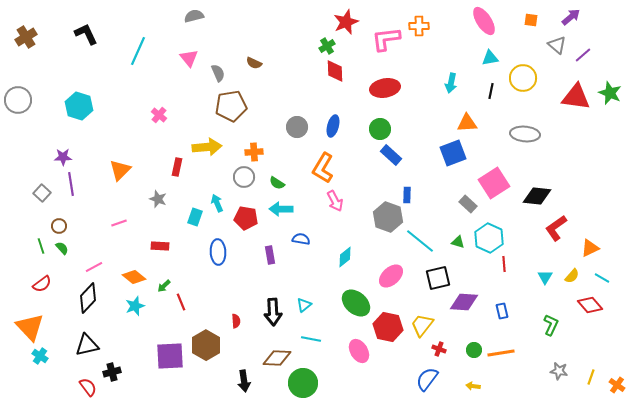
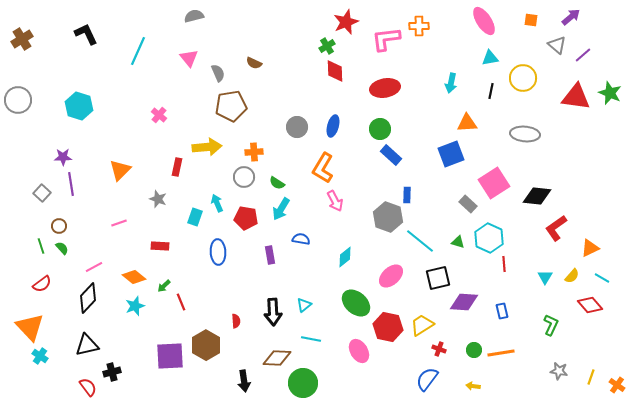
brown cross at (26, 37): moved 4 px left, 2 px down
blue square at (453, 153): moved 2 px left, 1 px down
cyan arrow at (281, 209): rotated 60 degrees counterclockwise
yellow trapezoid at (422, 325): rotated 20 degrees clockwise
